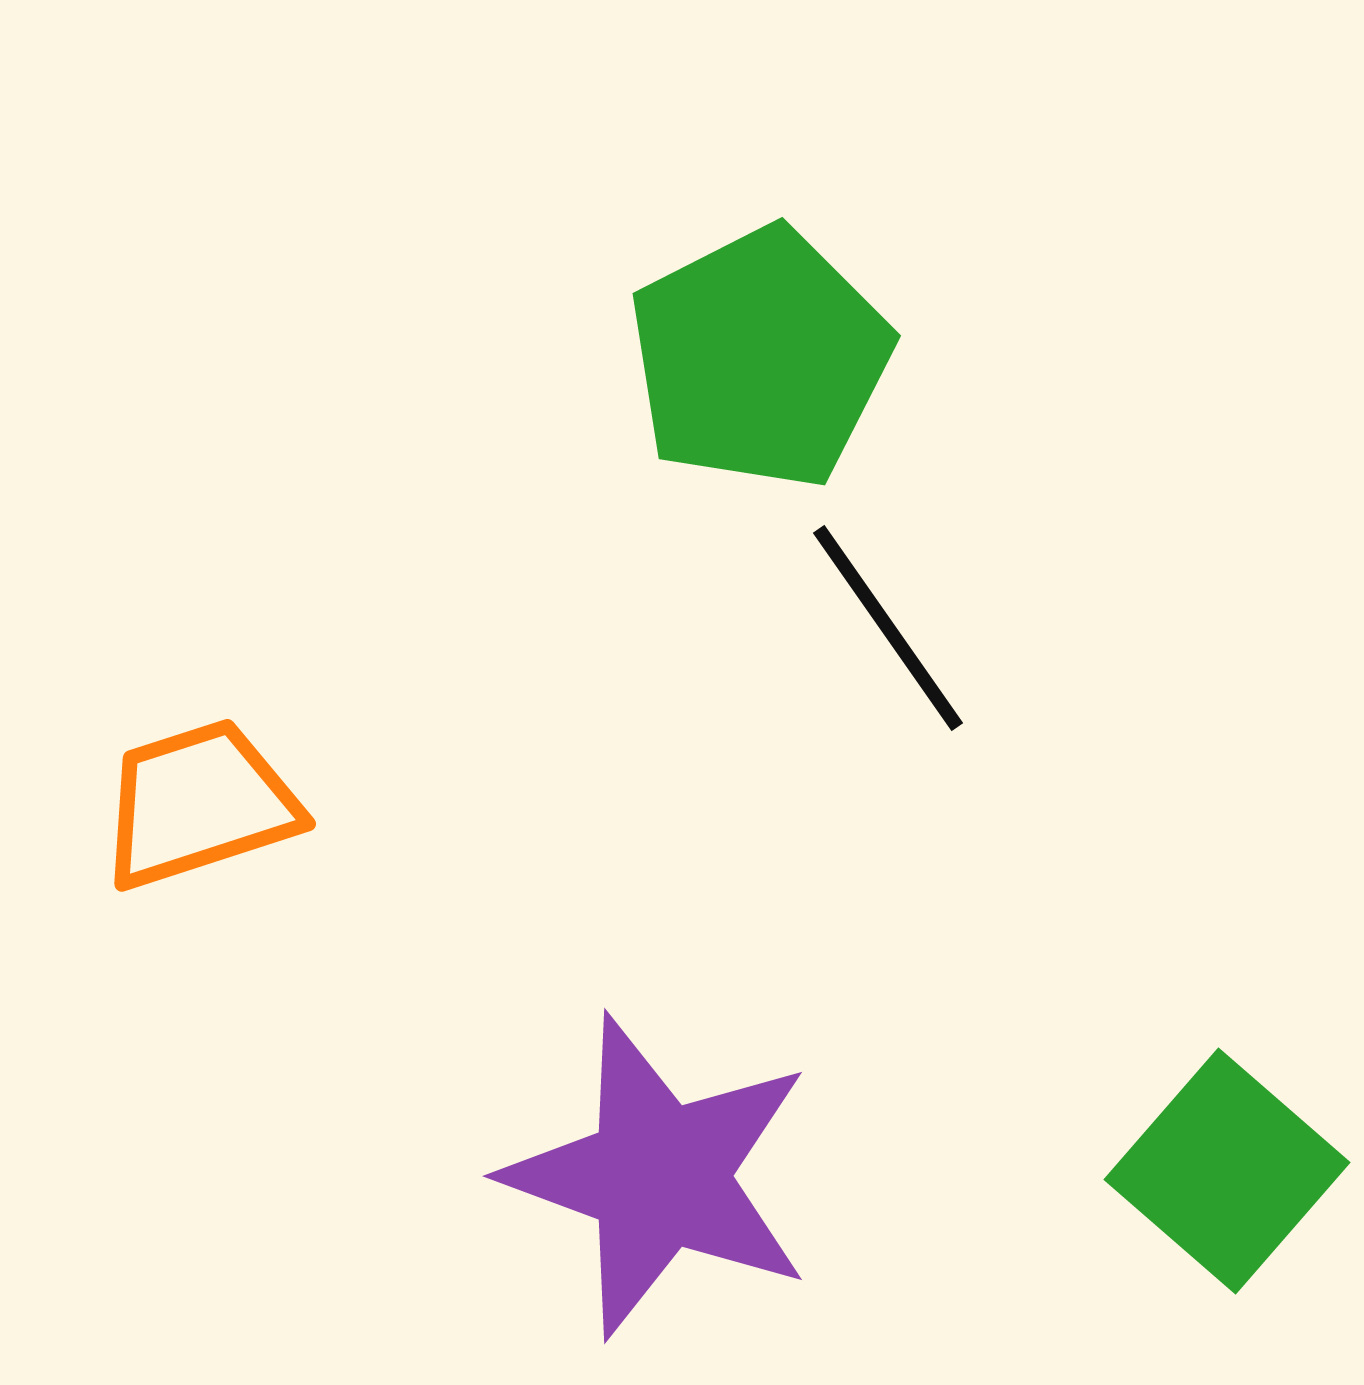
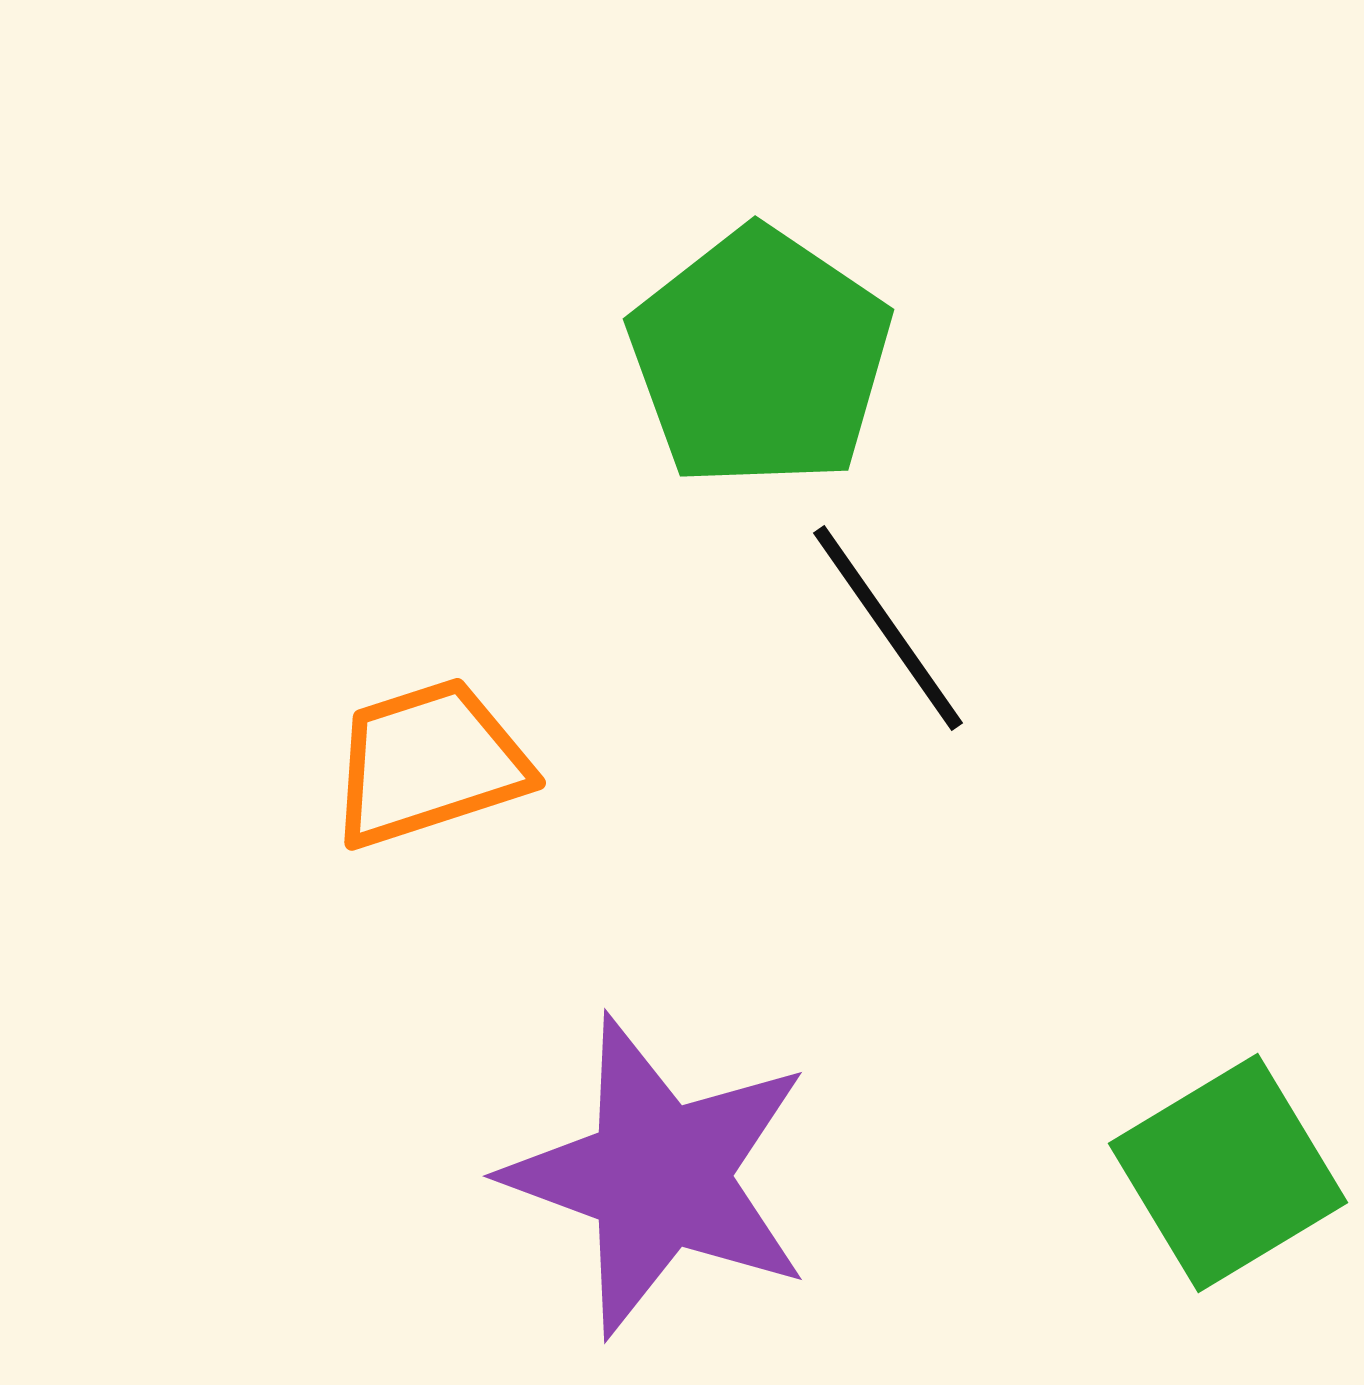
green pentagon: rotated 11 degrees counterclockwise
orange trapezoid: moved 230 px right, 41 px up
green square: moved 1 px right, 2 px down; rotated 18 degrees clockwise
